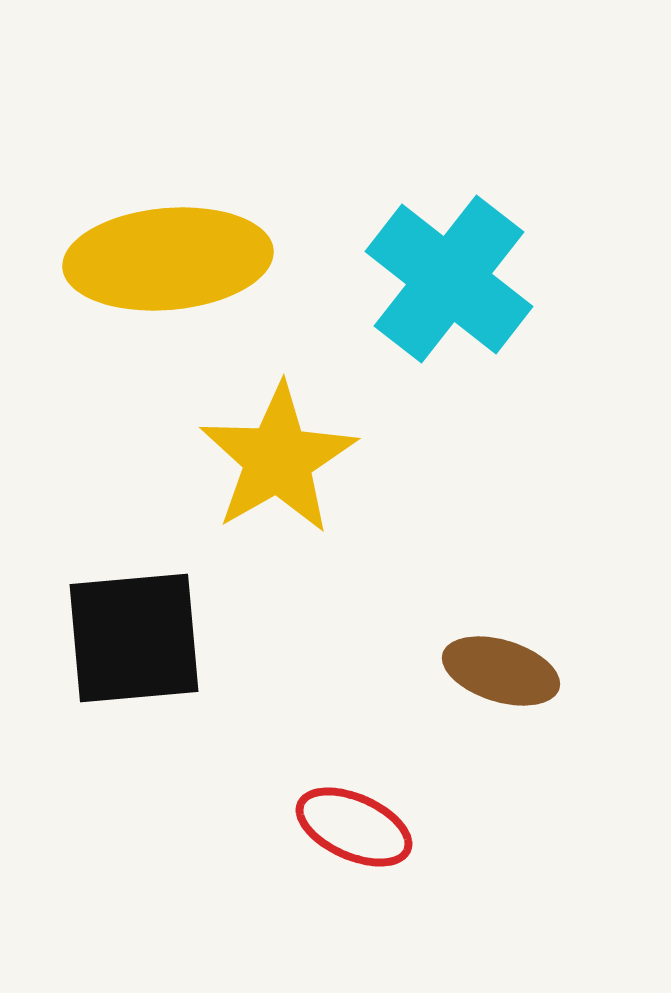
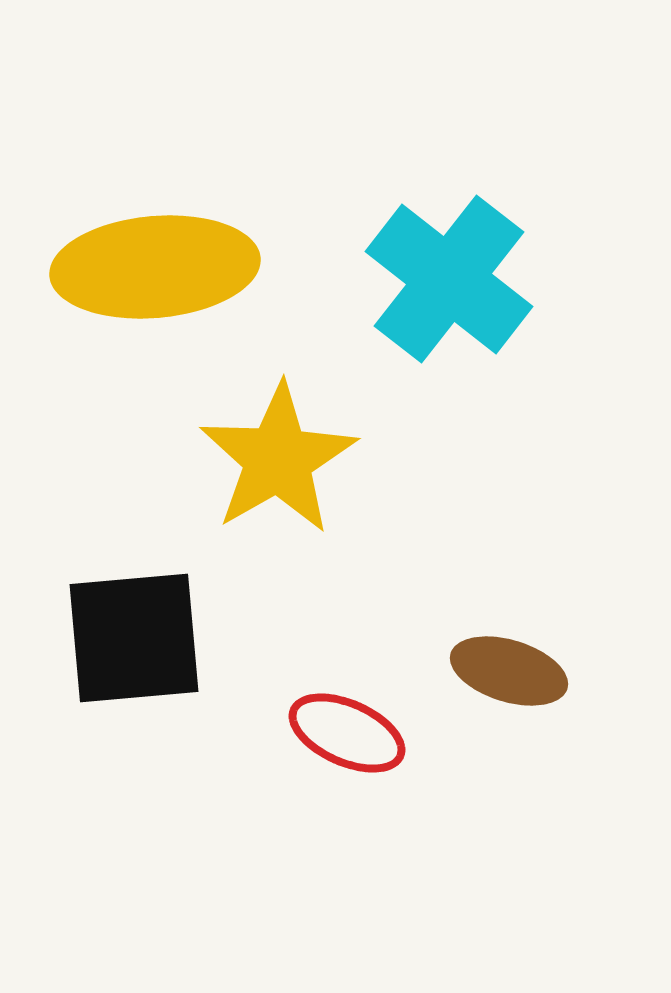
yellow ellipse: moved 13 px left, 8 px down
brown ellipse: moved 8 px right
red ellipse: moved 7 px left, 94 px up
